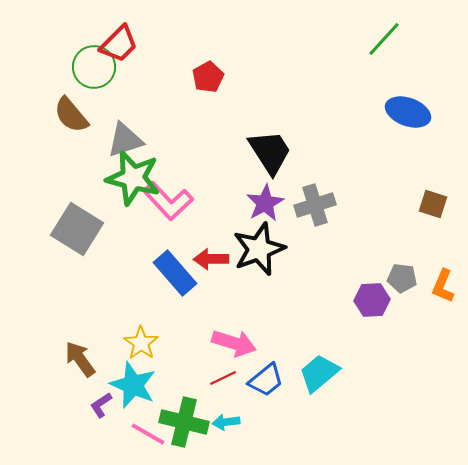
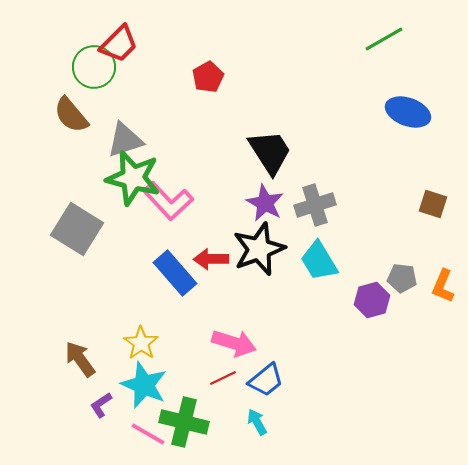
green line: rotated 18 degrees clockwise
purple star: rotated 15 degrees counterclockwise
purple hexagon: rotated 12 degrees counterclockwise
cyan trapezoid: moved 112 px up; rotated 81 degrees counterclockwise
cyan star: moved 11 px right
cyan arrow: moved 31 px right; rotated 68 degrees clockwise
